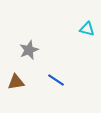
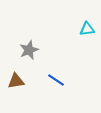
cyan triangle: rotated 21 degrees counterclockwise
brown triangle: moved 1 px up
